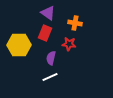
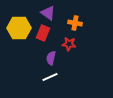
red rectangle: moved 2 px left
yellow hexagon: moved 17 px up
